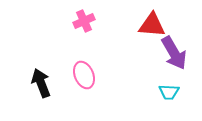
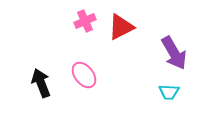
pink cross: moved 1 px right
red triangle: moved 31 px left, 2 px down; rotated 32 degrees counterclockwise
pink ellipse: rotated 16 degrees counterclockwise
